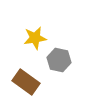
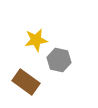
yellow star: moved 1 px right, 2 px down
